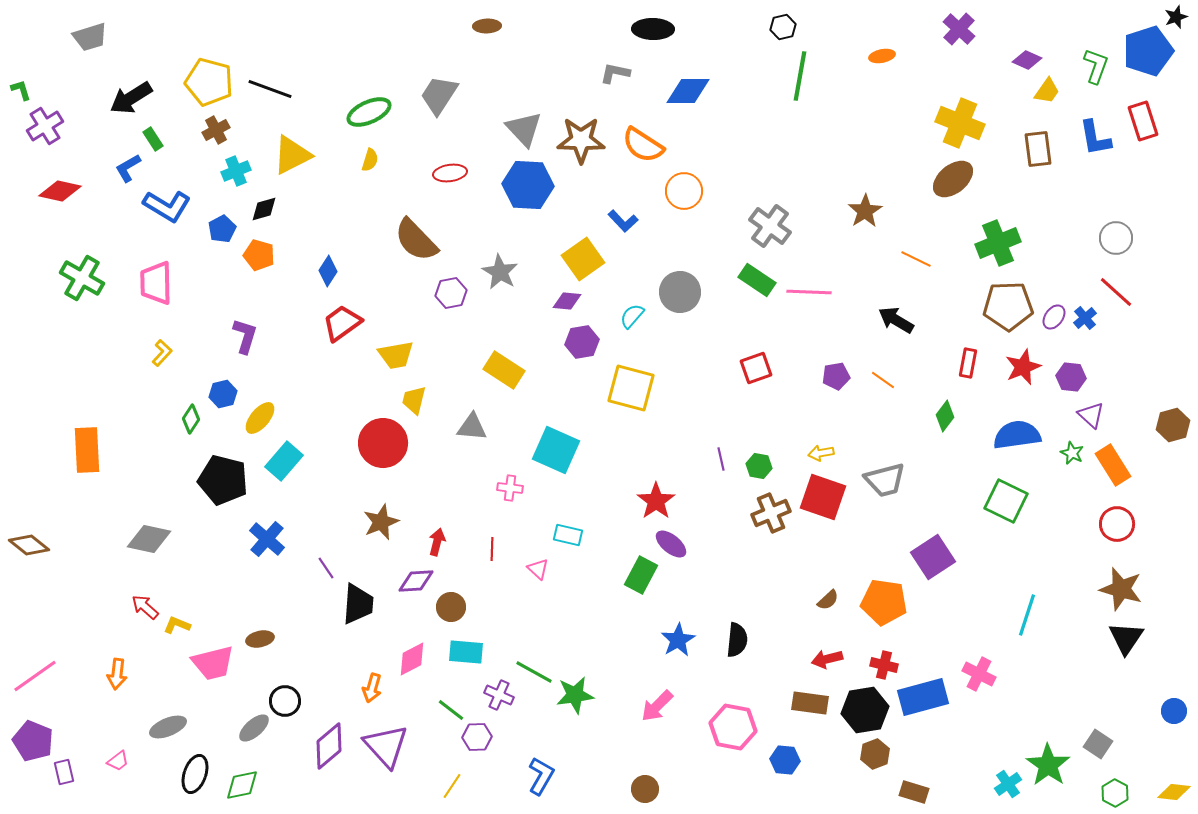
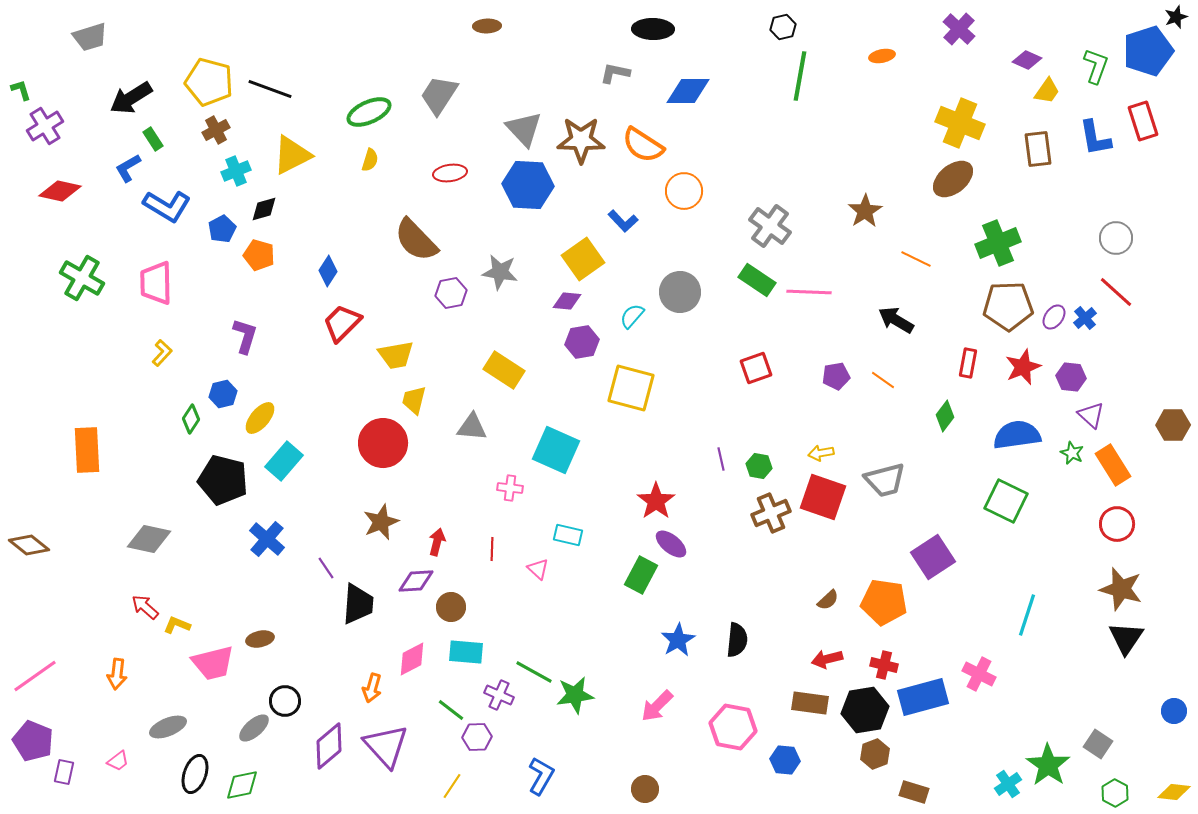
gray star at (500, 272): rotated 21 degrees counterclockwise
red trapezoid at (342, 323): rotated 9 degrees counterclockwise
brown hexagon at (1173, 425): rotated 16 degrees clockwise
purple rectangle at (64, 772): rotated 25 degrees clockwise
